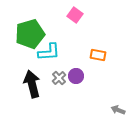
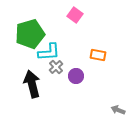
gray cross: moved 3 px left, 11 px up
